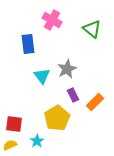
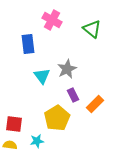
orange rectangle: moved 2 px down
cyan star: rotated 24 degrees clockwise
yellow semicircle: rotated 32 degrees clockwise
